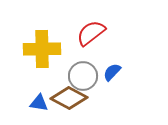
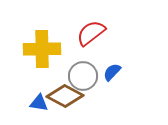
brown diamond: moved 4 px left, 2 px up
